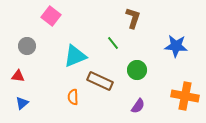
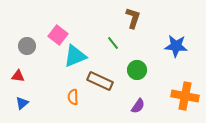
pink square: moved 7 px right, 19 px down
